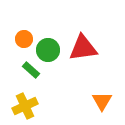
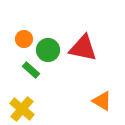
red triangle: rotated 20 degrees clockwise
orange triangle: rotated 30 degrees counterclockwise
yellow cross: moved 3 px left, 3 px down; rotated 25 degrees counterclockwise
